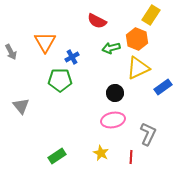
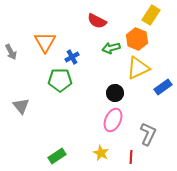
pink ellipse: rotated 55 degrees counterclockwise
